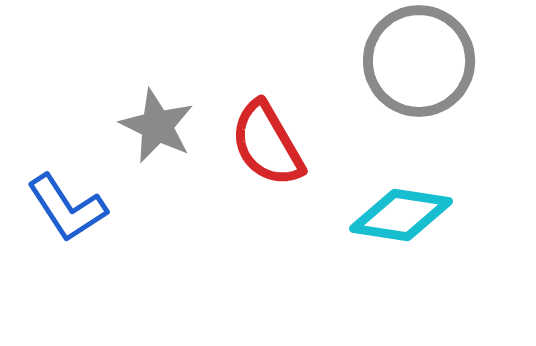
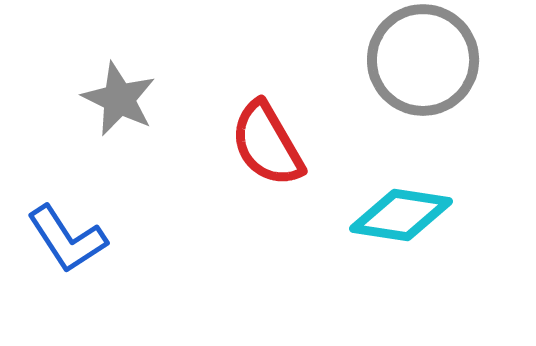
gray circle: moved 4 px right, 1 px up
gray star: moved 38 px left, 27 px up
blue L-shape: moved 31 px down
